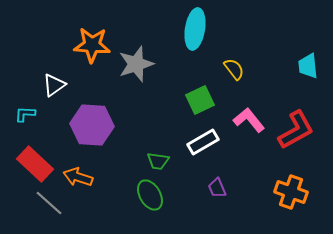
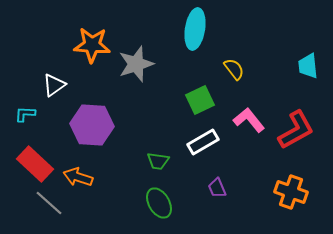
green ellipse: moved 9 px right, 8 px down
